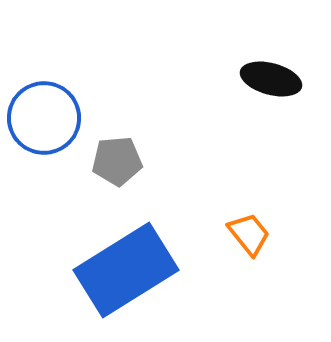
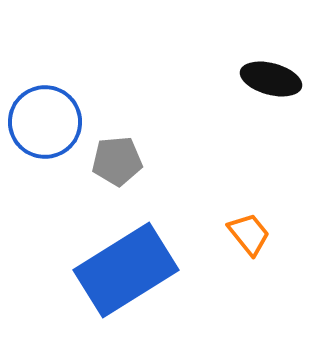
blue circle: moved 1 px right, 4 px down
